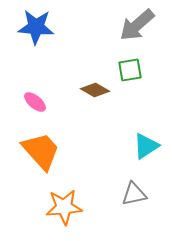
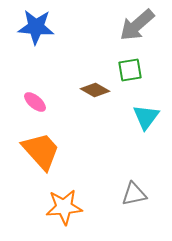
cyan triangle: moved 29 px up; rotated 20 degrees counterclockwise
